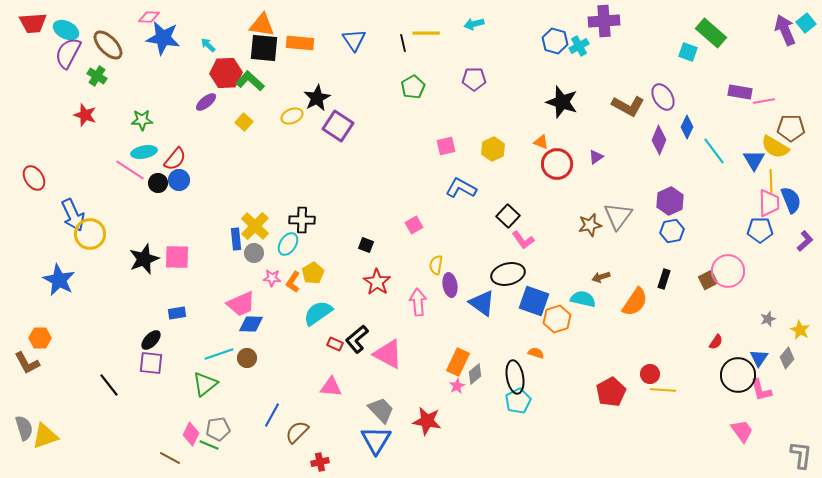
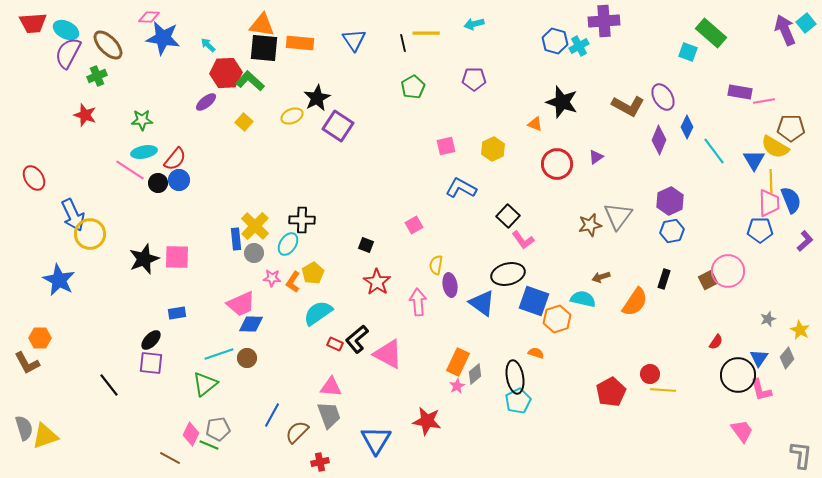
green cross at (97, 76): rotated 36 degrees clockwise
orange triangle at (541, 142): moved 6 px left, 18 px up
gray trapezoid at (381, 410): moved 52 px left, 5 px down; rotated 24 degrees clockwise
